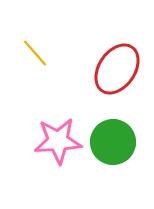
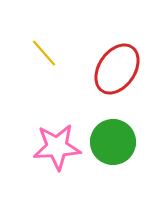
yellow line: moved 9 px right
pink star: moved 1 px left, 6 px down
